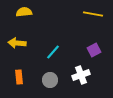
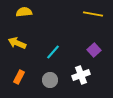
yellow arrow: rotated 18 degrees clockwise
purple square: rotated 16 degrees counterclockwise
orange rectangle: rotated 32 degrees clockwise
